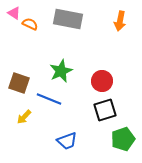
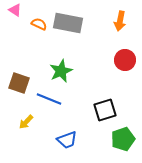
pink triangle: moved 1 px right, 3 px up
gray rectangle: moved 4 px down
orange semicircle: moved 9 px right
red circle: moved 23 px right, 21 px up
yellow arrow: moved 2 px right, 5 px down
blue trapezoid: moved 1 px up
